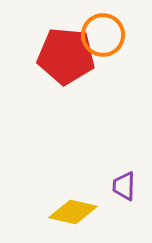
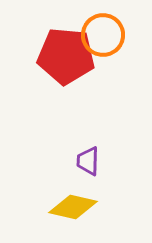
purple trapezoid: moved 36 px left, 25 px up
yellow diamond: moved 5 px up
